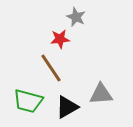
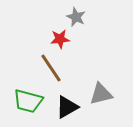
gray triangle: rotated 10 degrees counterclockwise
